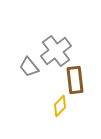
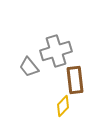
gray cross: rotated 20 degrees clockwise
yellow diamond: moved 3 px right
